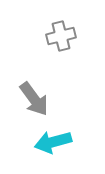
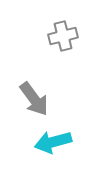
gray cross: moved 2 px right
